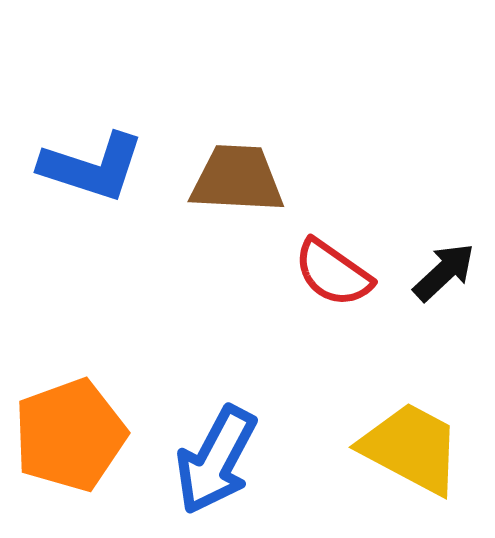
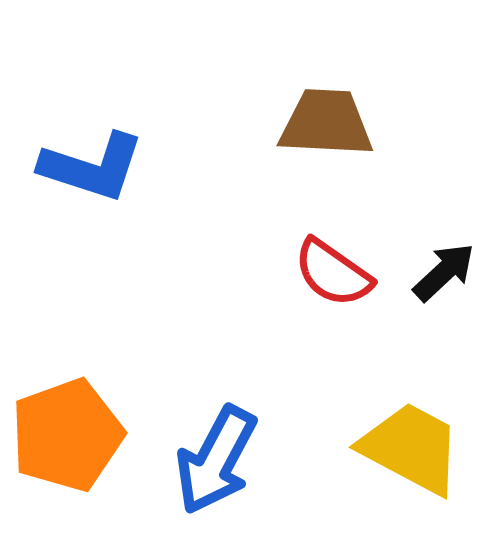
brown trapezoid: moved 89 px right, 56 px up
orange pentagon: moved 3 px left
